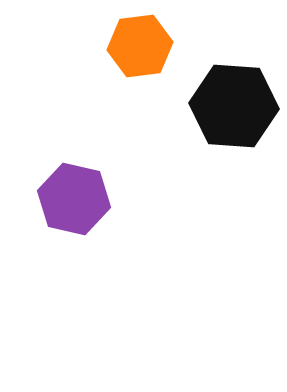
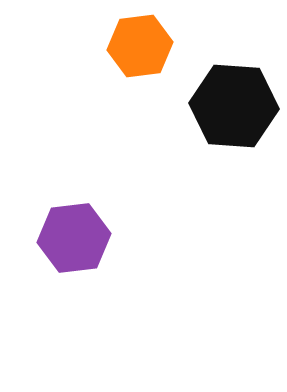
purple hexagon: moved 39 px down; rotated 20 degrees counterclockwise
